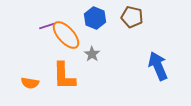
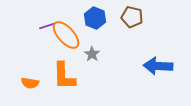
blue arrow: rotated 64 degrees counterclockwise
